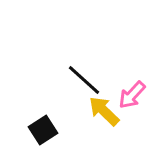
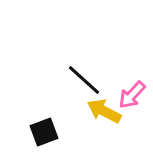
yellow arrow: rotated 16 degrees counterclockwise
black square: moved 1 px right, 2 px down; rotated 12 degrees clockwise
